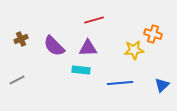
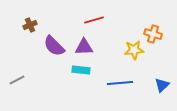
brown cross: moved 9 px right, 14 px up
purple triangle: moved 4 px left, 1 px up
